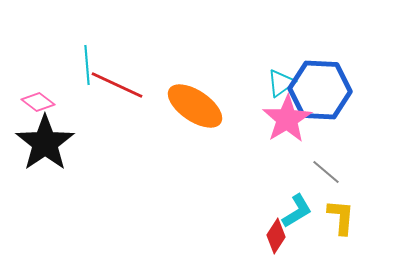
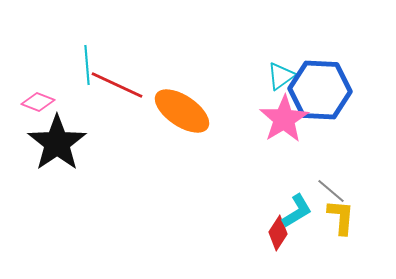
cyan triangle: moved 7 px up
pink diamond: rotated 16 degrees counterclockwise
orange ellipse: moved 13 px left, 5 px down
pink star: moved 3 px left
black star: moved 12 px right
gray line: moved 5 px right, 19 px down
red diamond: moved 2 px right, 3 px up
